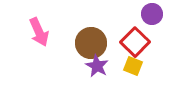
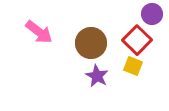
pink arrow: rotated 28 degrees counterclockwise
red square: moved 2 px right, 2 px up
purple star: moved 10 px down
